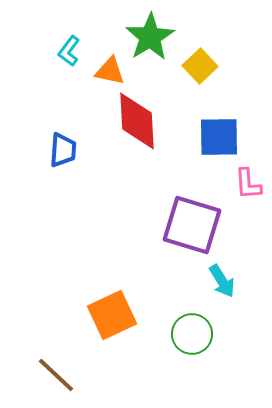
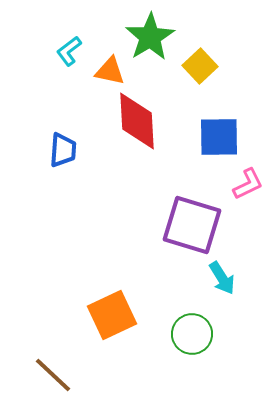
cyan L-shape: rotated 16 degrees clockwise
pink L-shape: rotated 112 degrees counterclockwise
cyan arrow: moved 3 px up
brown line: moved 3 px left
